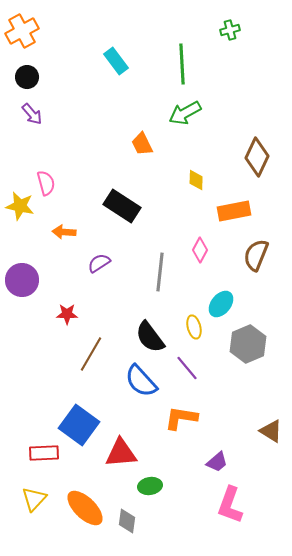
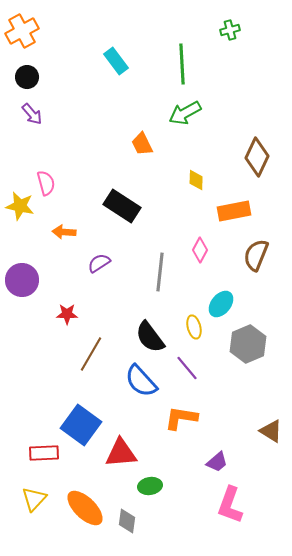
blue square: moved 2 px right
